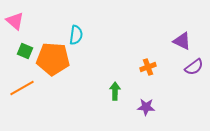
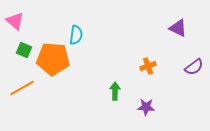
purple triangle: moved 4 px left, 13 px up
green square: moved 1 px left, 1 px up
orange cross: moved 1 px up
